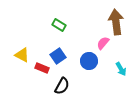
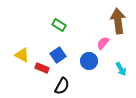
brown arrow: moved 2 px right, 1 px up
blue square: moved 1 px up
